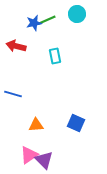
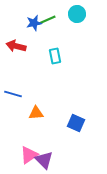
orange triangle: moved 12 px up
